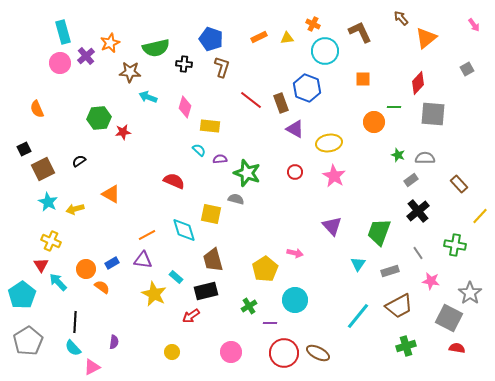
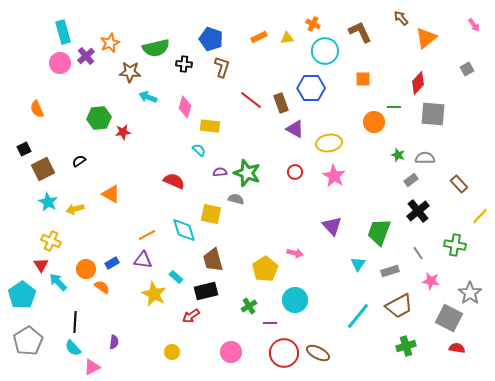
blue hexagon at (307, 88): moved 4 px right; rotated 20 degrees counterclockwise
purple semicircle at (220, 159): moved 13 px down
